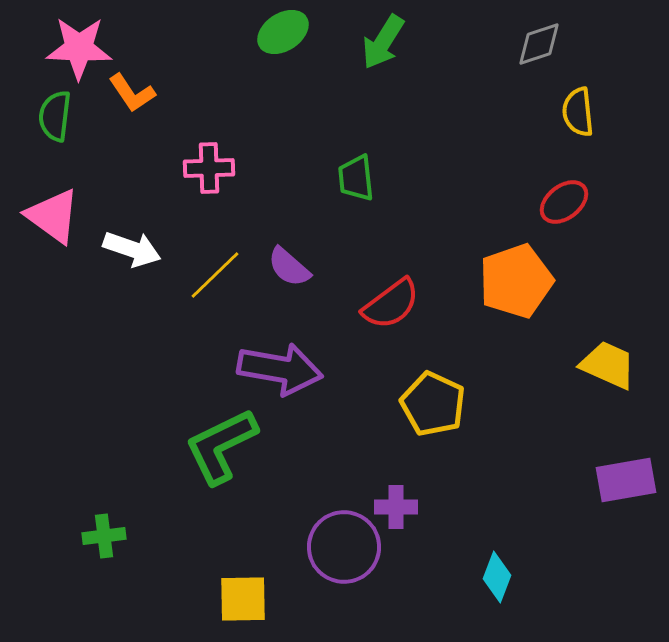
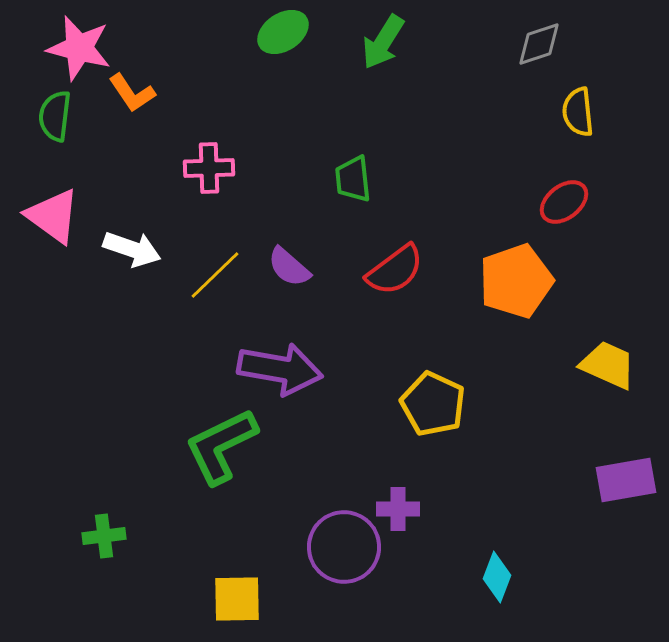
pink star: rotated 12 degrees clockwise
green trapezoid: moved 3 px left, 1 px down
red semicircle: moved 4 px right, 34 px up
purple cross: moved 2 px right, 2 px down
yellow square: moved 6 px left
